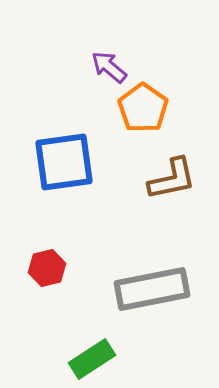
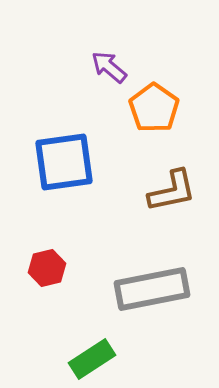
orange pentagon: moved 11 px right
brown L-shape: moved 12 px down
